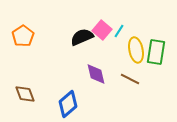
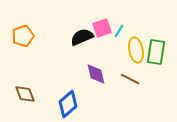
pink square: moved 2 px up; rotated 30 degrees clockwise
orange pentagon: rotated 15 degrees clockwise
